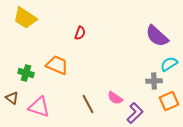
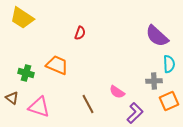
yellow trapezoid: moved 3 px left
cyan semicircle: rotated 120 degrees clockwise
pink semicircle: moved 2 px right, 6 px up
